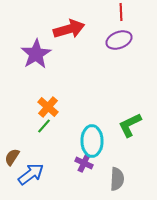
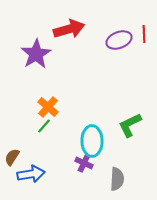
red line: moved 23 px right, 22 px down
blue arrow: rotated 28 degrees clockwise
